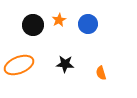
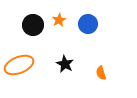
black star: rotated 24 degrees clockwise
